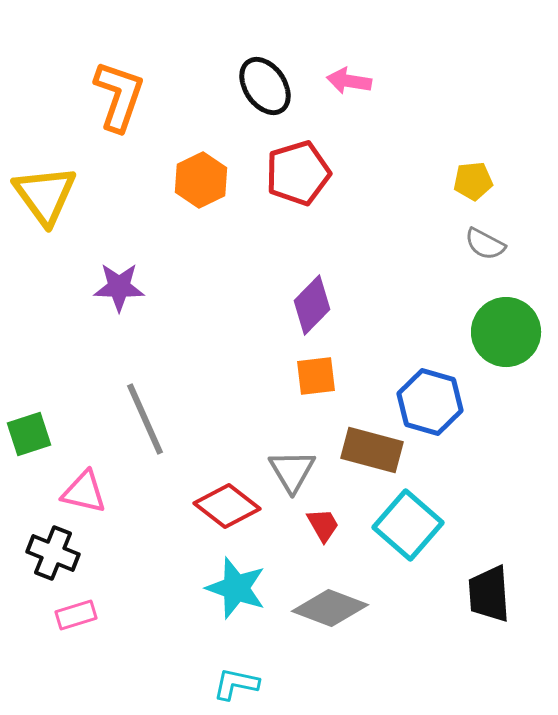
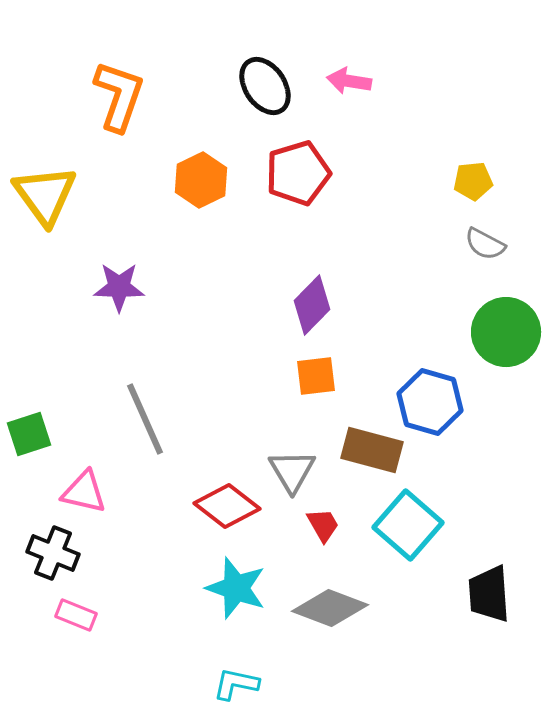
pink rectangle: rotated 39 degrees clockwise
